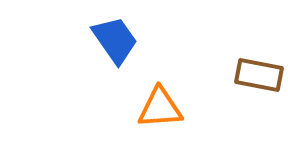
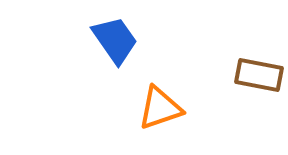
orange triangle: rotated 15 degrees counterclockwise
